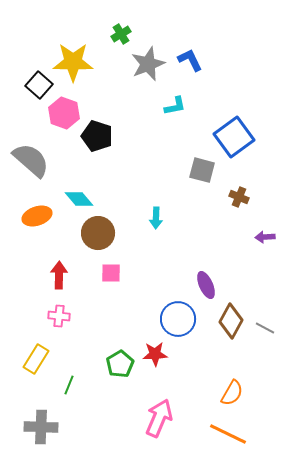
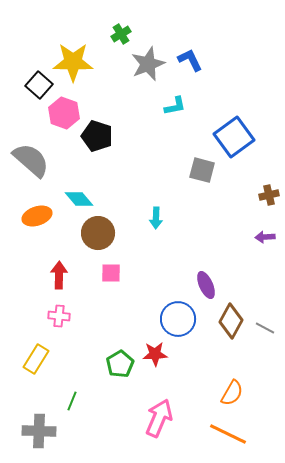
brown cross: moved 30 px right, 2 px up; rotated 36 degrees counterclockwise
green line: moved 3 px right, 16 px down
gray cross: moved 2 px left, 4 px down
